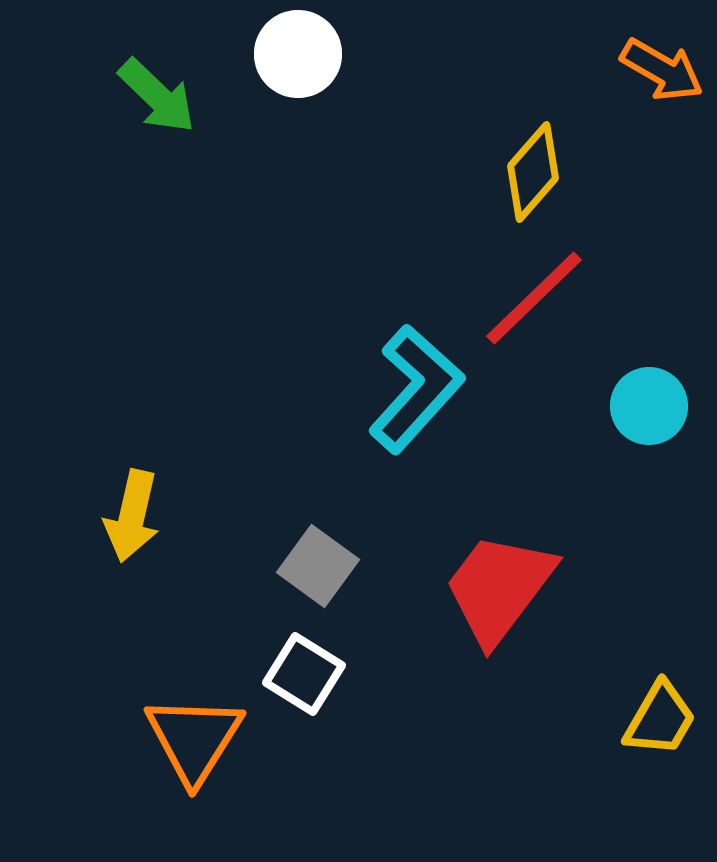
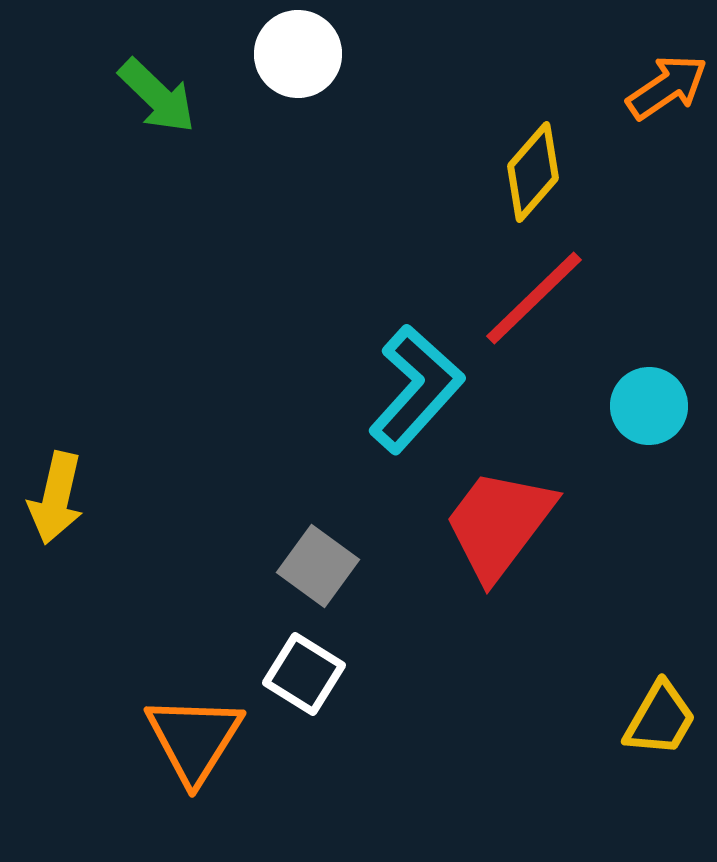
orange arrow: moved 5 px right, 17 px down; rotated 64 degrees counterclockwise
yellow arrow: moved 76 px left, 18 px up
red trapezoid: moved 64 px up
